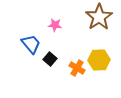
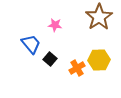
orange cross: rotated 28 degrees clockwise
